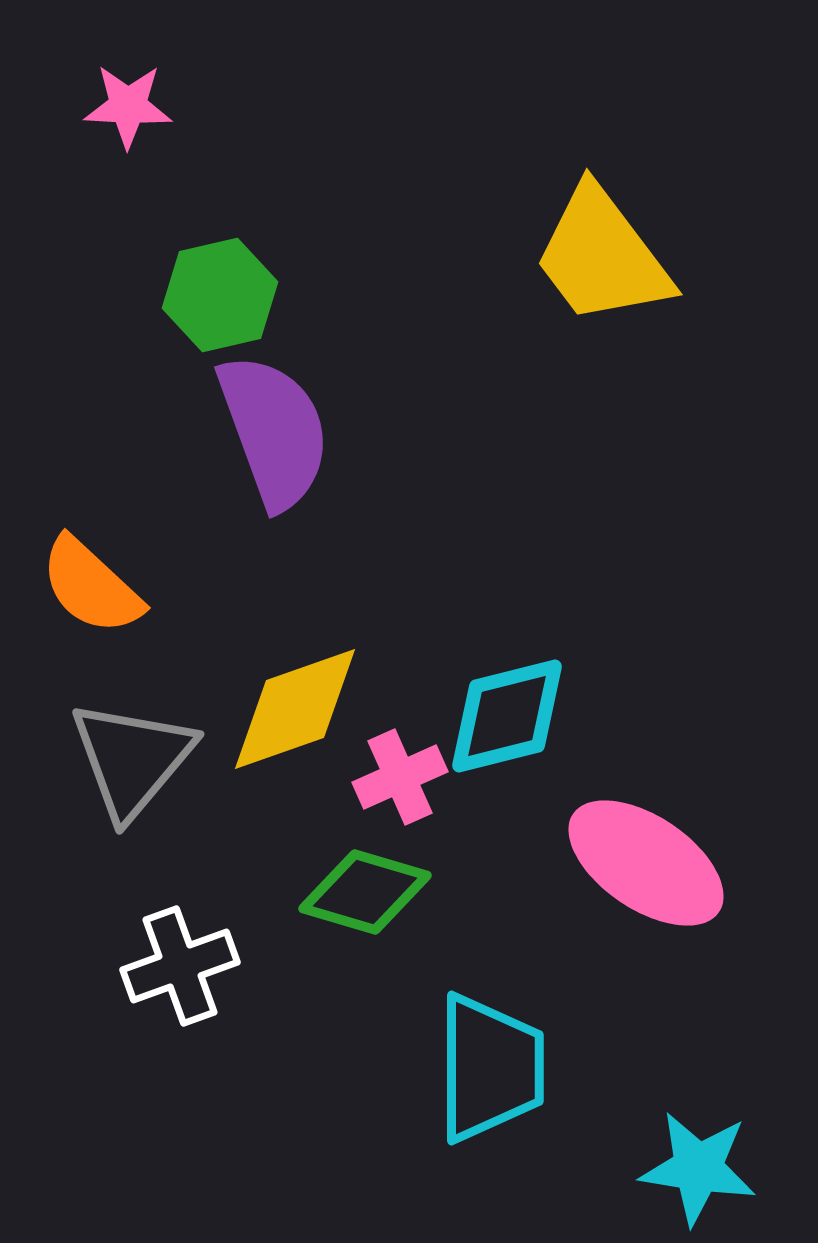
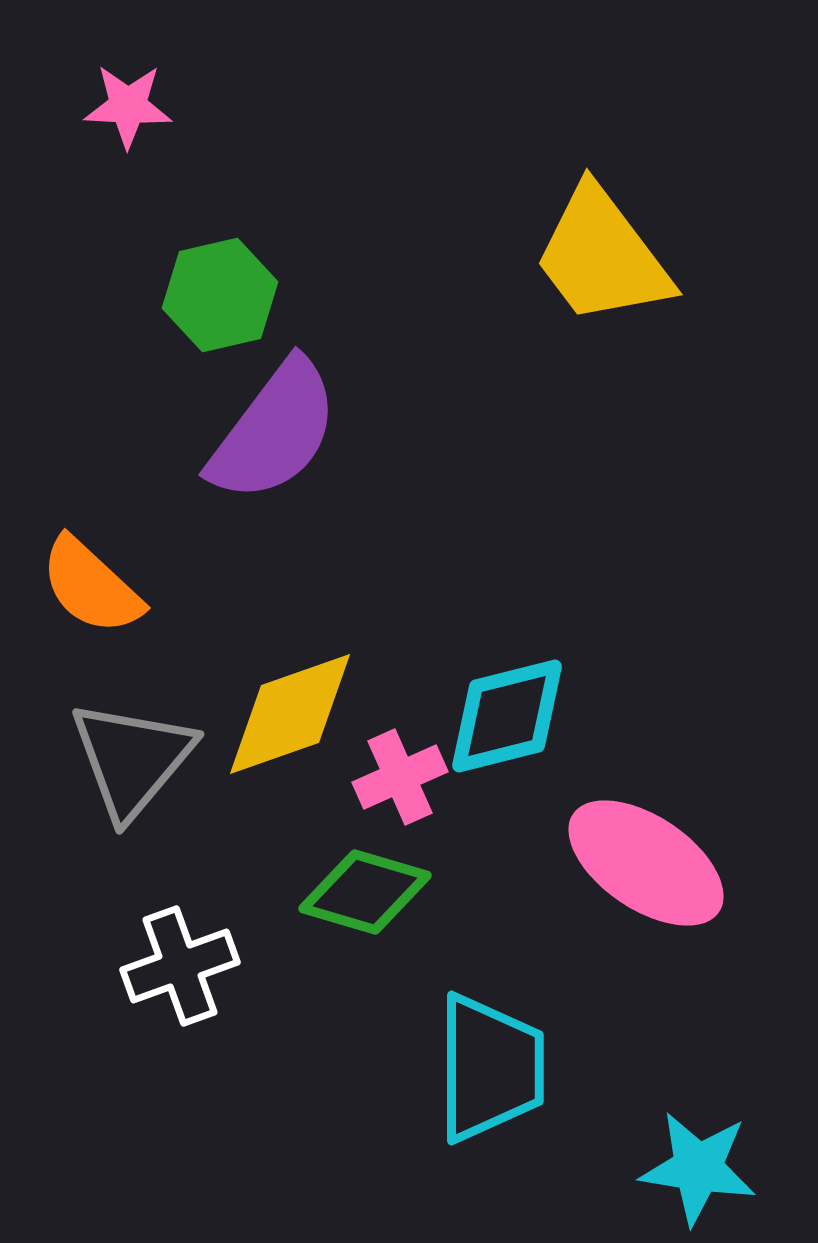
purple semicircle: rotated 57 degrees clockwise
yellow diamond: moved 5 px left, 5 px down
